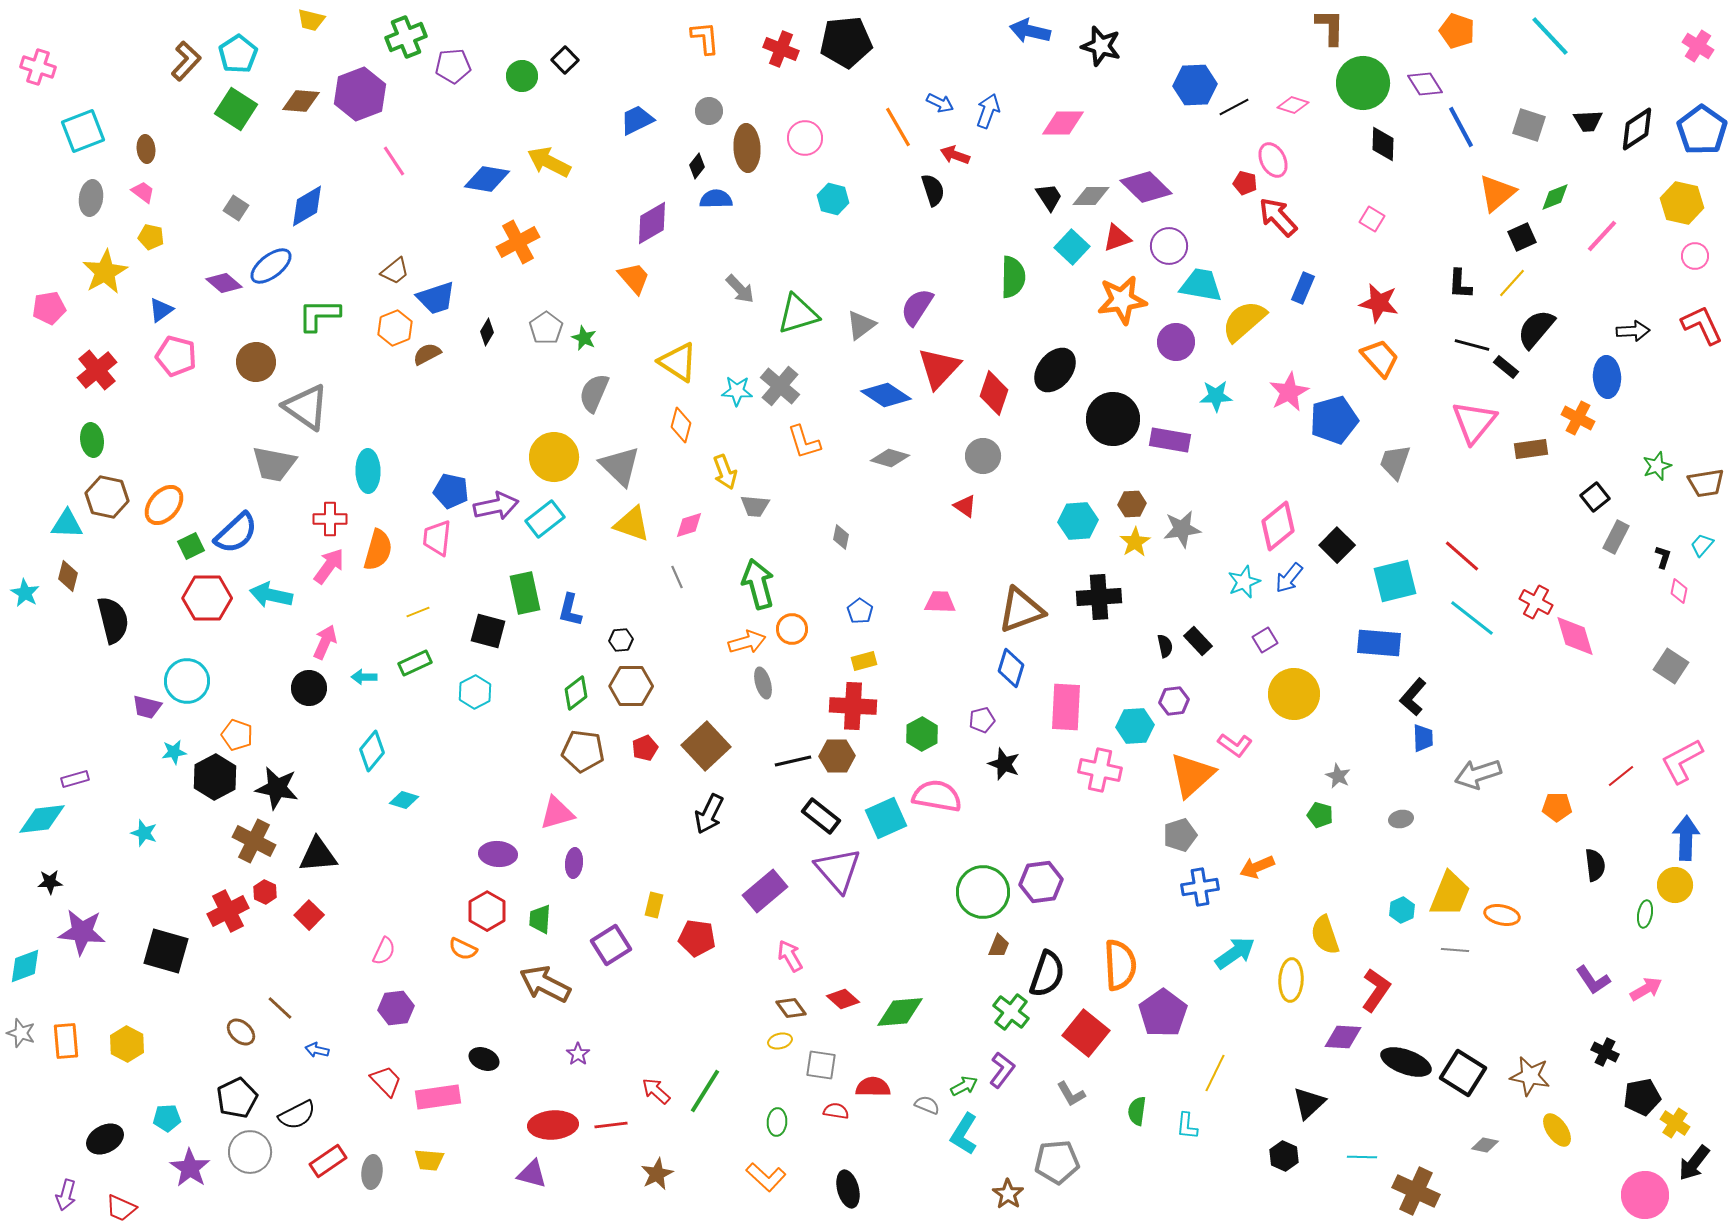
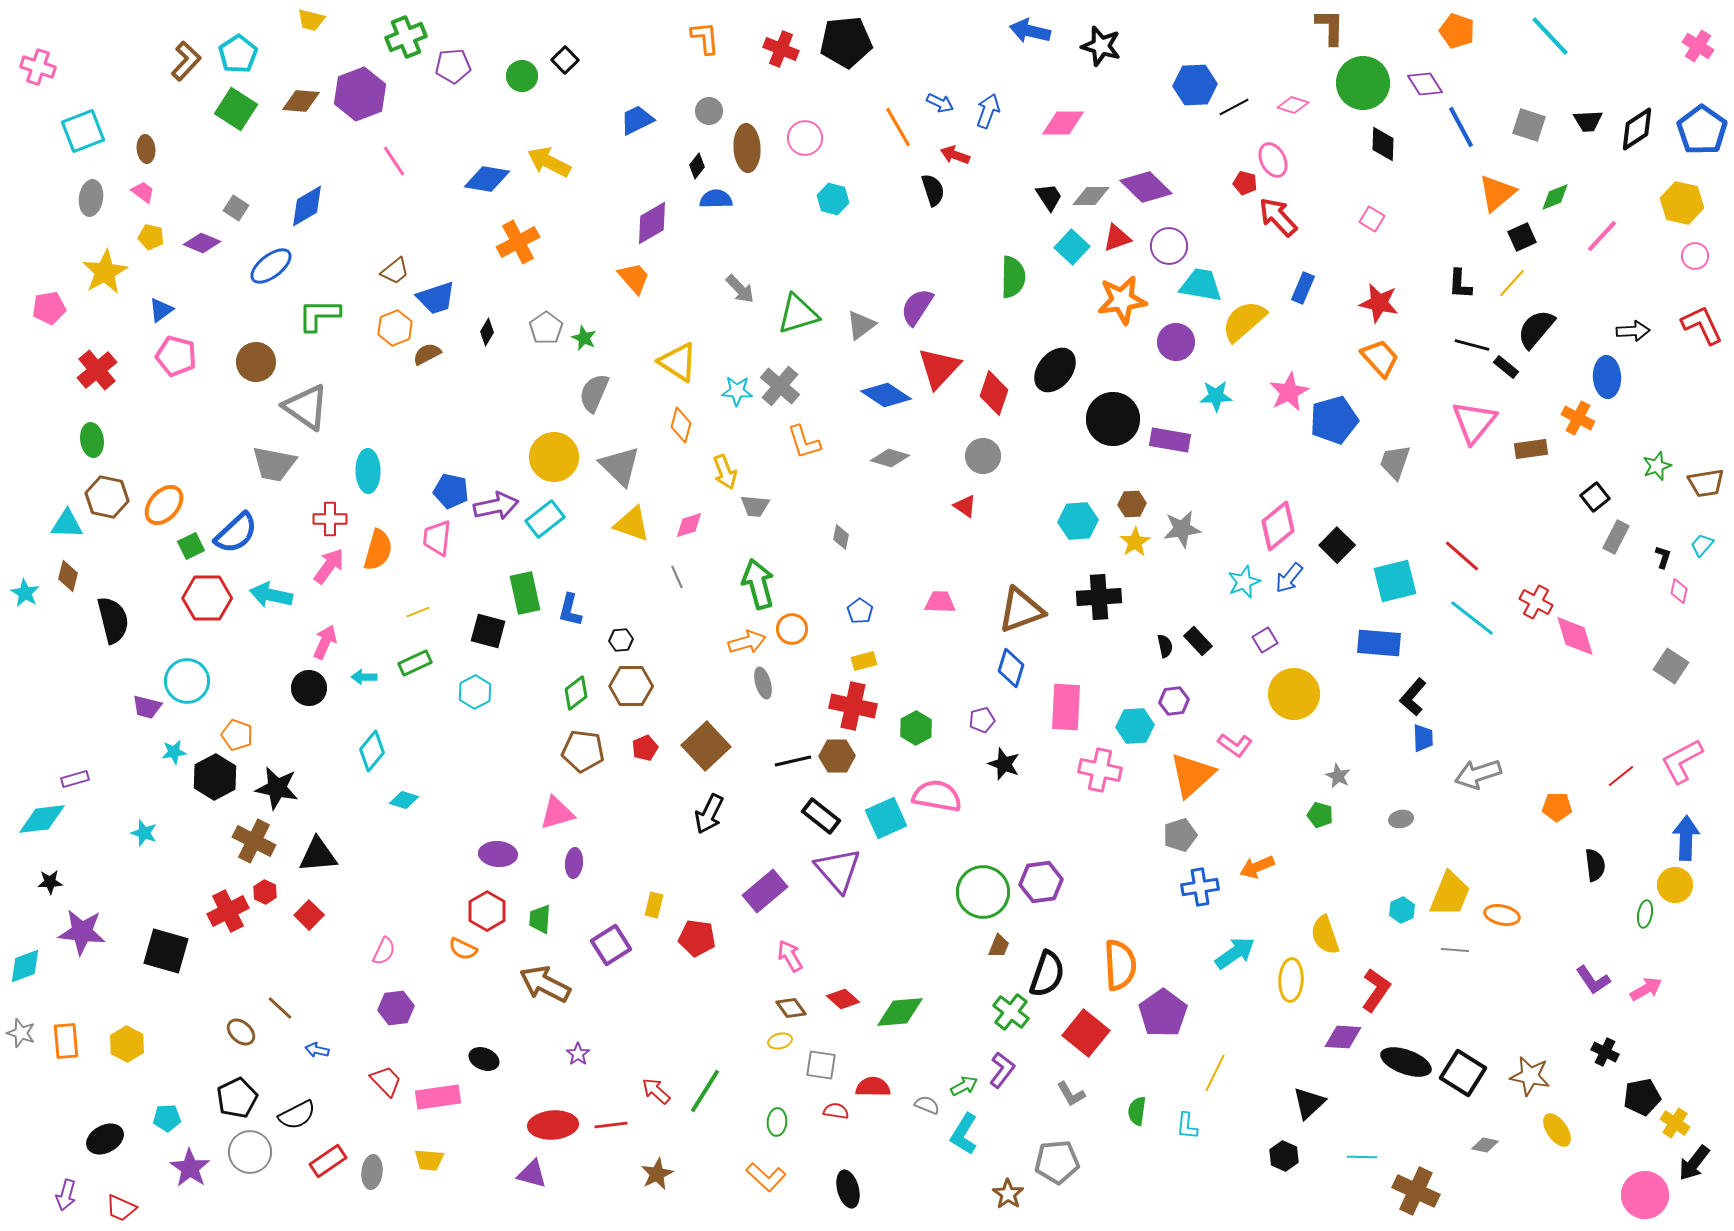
purple diamond at (224, 283): moved 22 px left, 40 px up; rotated 18 degrees counterclockwise
red cross at (853, 706): rotated 9 degrees clockwise
green hexagon at (922, 734): moved 6 px left, 6 px up
